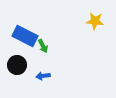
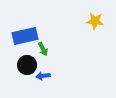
blue rectangle: rotated 40 degrees counterclockwise
green arrow: moved 3 px down
black circle: moved 10 px right
